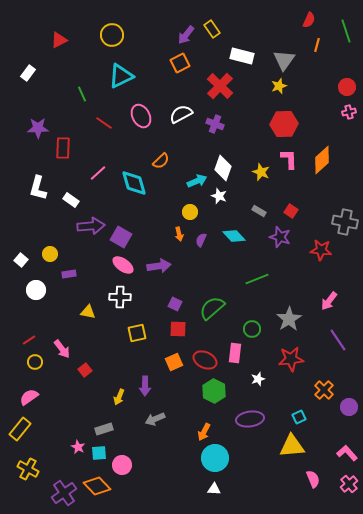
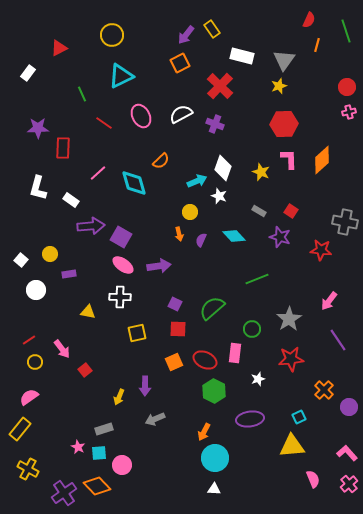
red triangle at (59, 40): moved 8 px down
